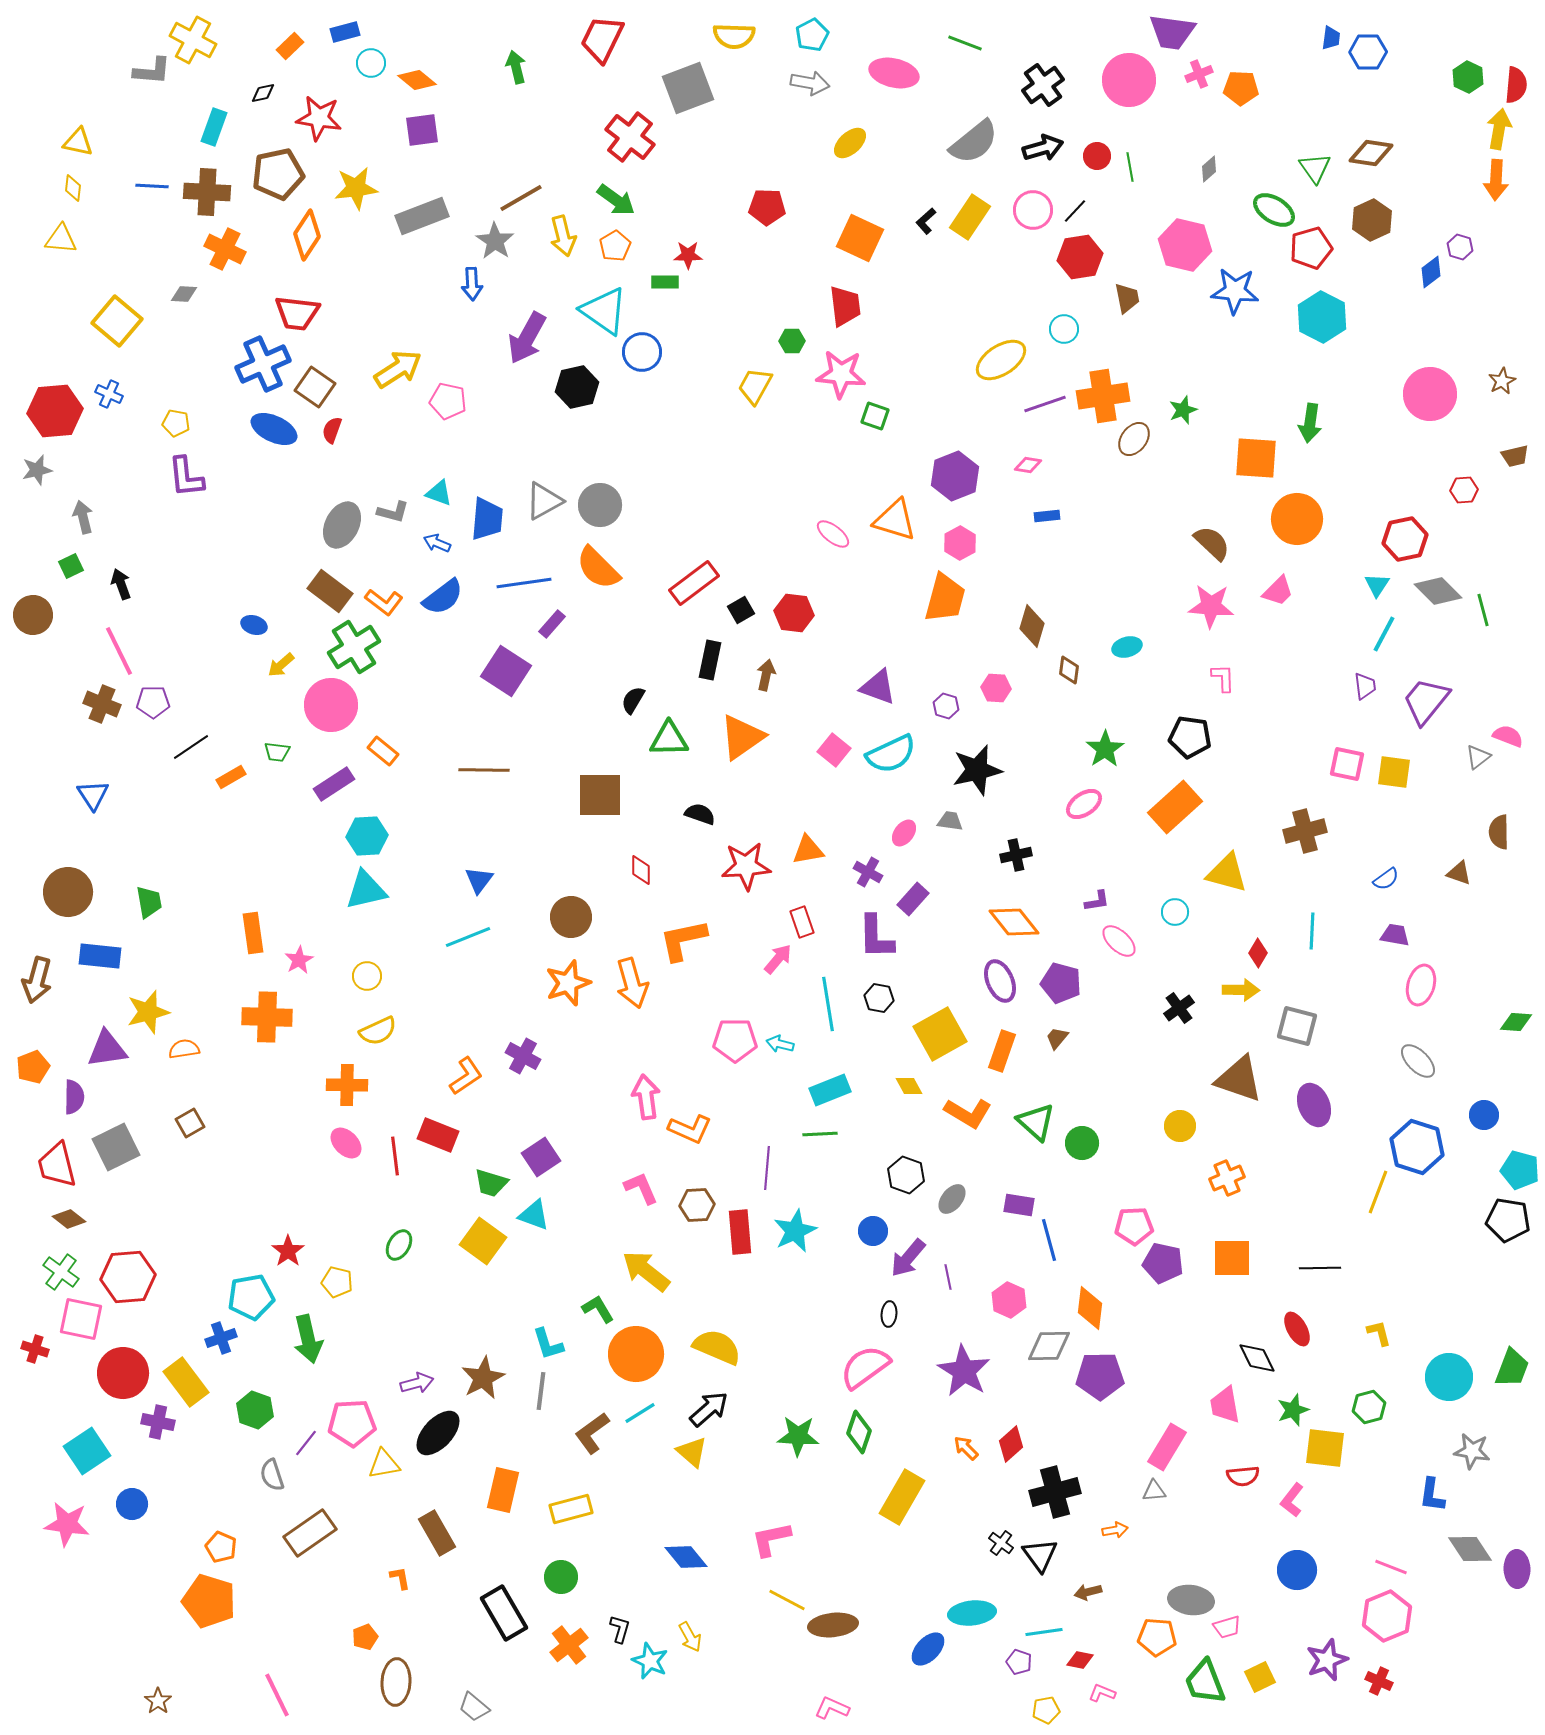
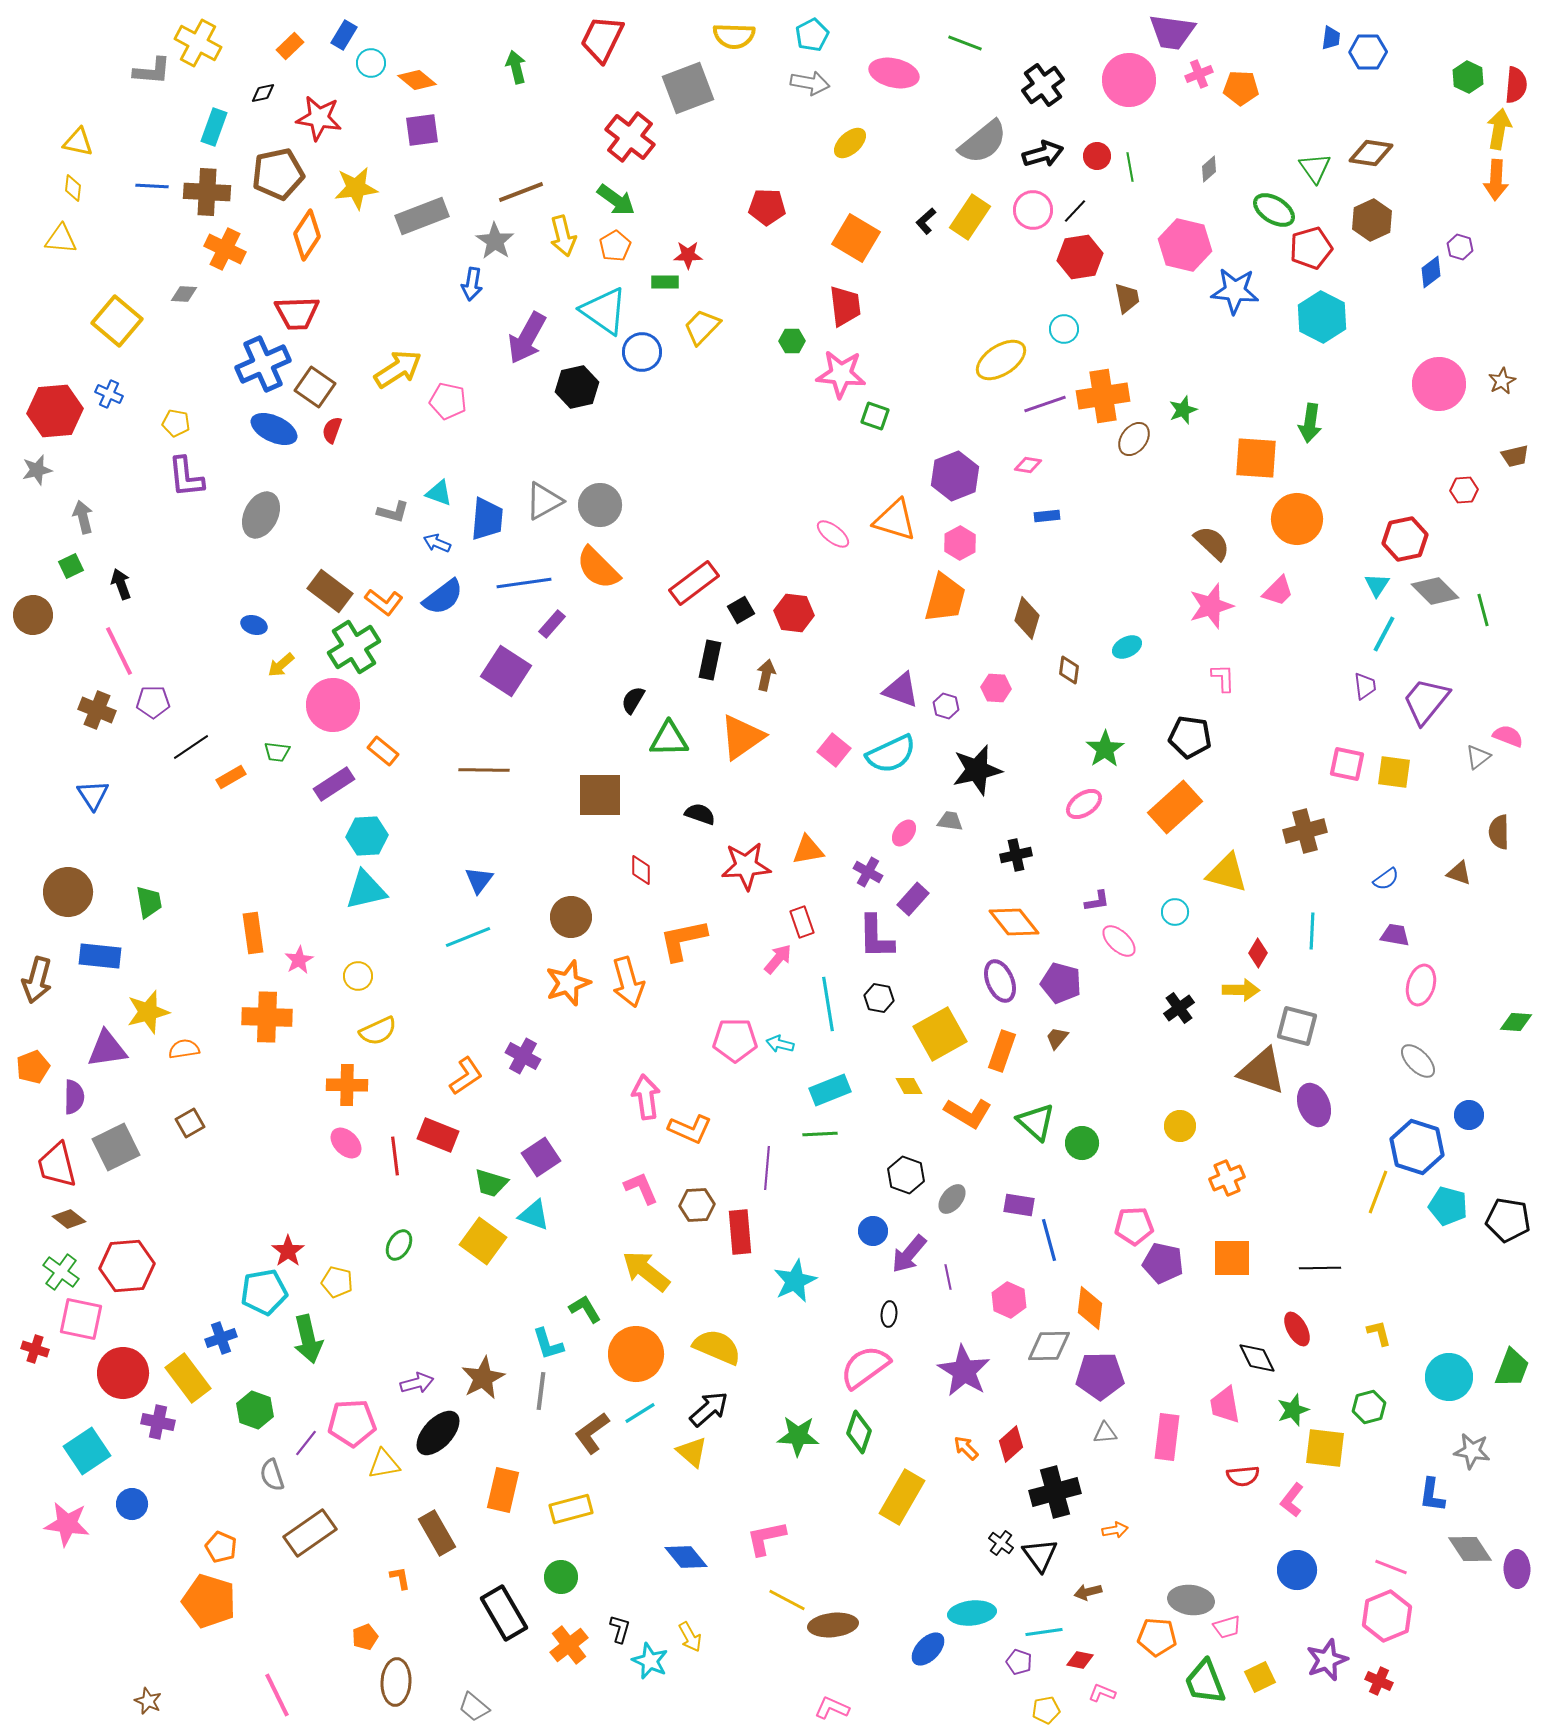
blue rectangle at (345, 32): moved 1 px left, 3 px down; rotated 44 degrees counterclockwise
yellow cross at (193, 40): moved 5 px right, 3 px down
gray semicircle at (974, 142): moved 9 px right
black arrow at (1043, 148): moved 6 px down
brown line at (521, 198): moved 6 px up; rotated 9 degrees clockwise
orange square at (860, 238): moved 4 px left; rotated 6 degrees clockwise
blue arrow at (472, 284): rotated 12 degrees clockwise
red trapezoid at (297, 313): rotated 9 degrees counterclockwise
yellow trapezoid at (755, 386): moved 53 px left, 59 px up; rotated 15 degrees clockwise
pink circle at (1430, 394): moved 9 px right, 10 px up
gray ellipse at (342, 525): moved 81 px left, 10 px up
gray diamond at (1438, 591): moved 3 px left
pink star at (1211, 606): rotated 21 degrees counterclockwise
brown diamond at (1032, 626): moved 5 px left, 8 px up
cyan ellipse at (1127, 647): rotated 12 degrees counterclockwise
purple triangle at (878, 687): moved 23 px right, 3 px down
brown cross at (102, 704): moved 5 px left, 6 px down
pink circle at (331, 705): moved 2 px right
yellow circle at (367, 976): moved 9 px left
orange arrow at (632, 983): moved 4 px left, 1 px up
brown triangle at (1239, 1079): moved 23 px right, 8 px up
blue circle at (1484, 1115): moved 15 px left
cyan pentagon at (1520, 1170): moved 72 px left, 36 px down
cyan star at (795, 1231): moved 50 px down
purple arrow at (908, 1258): moved 1 px right, 4 px up
red hexagon at (128, 1277): moved 1 px left, 11 px up
cyan pentagon at (251, 1297): moved 13 px right, 5 px up
green L-shape at (598, 1309): moved 13 px left
yellow rectangle at (186, 1382): moved 2 px right, 4 px up
pink rectangle at (1167, 1447): moved 10 px up; rotated 24 degrees counterclockwise
gray triangle at (1154, 1491): moved 49 px left, 58 px up
pink L-shape at (771, 1539): moved 5 px left, 1 px up
brown star at (158, 1701): moved 10 px left; rotated 12 degrees counterclockwise
